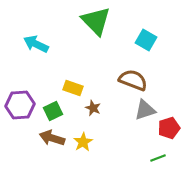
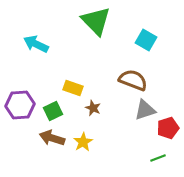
red pentagon: moved 1 px left
